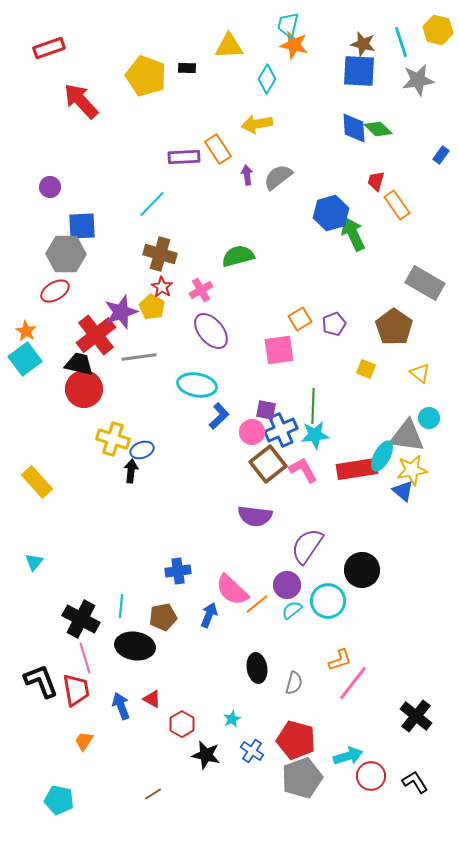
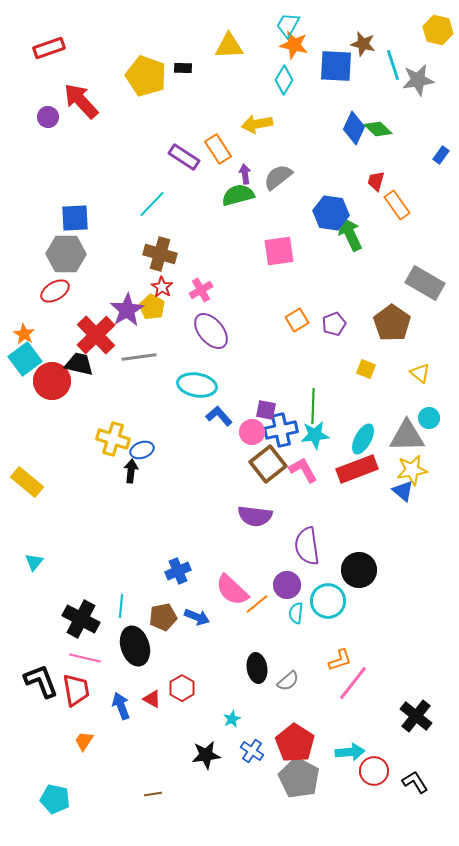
cyan trapezoid at (288, 25): rotated 16 degrees clockwise
cyan line at (401, 42): moved 8 px left, 23 px down
black rectangle at (187, 68): moved 4 px left
blue square at (359, 71): moved 23 px left, 5 px up
cyan diamond at (267, 79): moved 17 px right, 1 px down
blue diamond at (354, 128): rotated 28 degrees clockwise
purple rectangle at (184, 157): rotated 36 degrees clockwise
purple arrow at (247, 175): moved 2 px left, 1 px up
purple circle at (50, 187): moved 2 px left, 70 px up
blue hexagon at (331, 213): rotated 24 degrees clockwise
blue square at (82, 226): moved 7 px left, 8 px up
green arrow at (353, 234): moved 3 px left
green semicircle at (238, 256): moved 61 px up
purple star at (121, 312): moved 6 px right, 2 px up; rotated 12 degrees counterclockwise
orange square at (300, 319): moved 3 px left, 1 px down
brown pentagon at (394, 327): moved 2 px left, 4 px up
orange star at (26, 331): moved 2 px left, 3 px down
red cross at (96, 335): rotated 6 degrees counterclockwise
pink square at (279, 350): moved 99 px up
red circle at (84, 389): moved 32 px left, 8 px up
blue L-shape at (219, 416): rotated 88 degrees counterclockwise
blue cross at (281, 430): rotated 12 degrees clockwise
gray triangle at (407, 436): rotated 9 degrees counterclockwise
cyan ellipse at (382, 456): moved 19 px left, 17 px up
red rectangle at (357, 469): rotated 12 degrees counterclockwise
yellow rectangle at (37, 482): moved 10 px left; rotated 8 degrees counterclockwise
purple semicircle at (307, 546): rotated 42 degrees counterclockwise
black circle at (362, 570): moved 3 px left
blue cross at (178, 571): rotated 15 degrees counterclockwise
cyan semicircle at (292, 610): moved 4 px right, 3 px down; rotated 45 degrees counterclockwise
blue arrow at (209, 615): moved 12 px left, 2 px down; rotated 90 degrees clockwise
black ellipse at (135, 646): rotated 63 degrees clockwise
pink line at (85, 658): rotated 60 degrees counterclockwise
gray semicircle at (294, 683): moved 6 px left, 2 px up; rotated 35 degrees clockwise
red hexagon at (182, 724): moved 36 px up
red pentagon at (296, 740): moved 1 px left, 3 px down; rotated 18 degrees clockwise
black star at (206, 755): rotated 20 degrees counterclockwise
cyan arrow at (348, 756): moved 2 px right, 4 px up; rotated 12 degrees clockwise
red circle at (371, 776): moved 3 px right, 5 px up
gray pentagon at (302, 778): moved 3 px left; rotated 24 degrees counterclockwise
brown line at (153, 794): rotated 24 degrees clockwise
cyan pentagon at (59, 800): moved 4 px left, 1 px up
